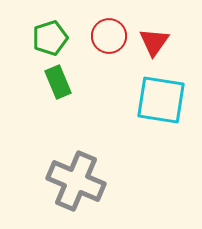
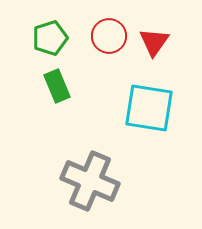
green rectangle: moved 1 px left, 4 px down
cyan square: moved 12 px left, 8 px down
gray cross: moved 14 px right
